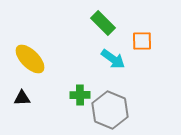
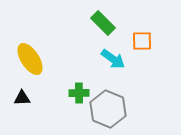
yellow ellipse: rotated 12 degrees clockwise
green cross: moved 1 px left, 2 px up
gray hexagon: moved 2 px left, 1 px up
